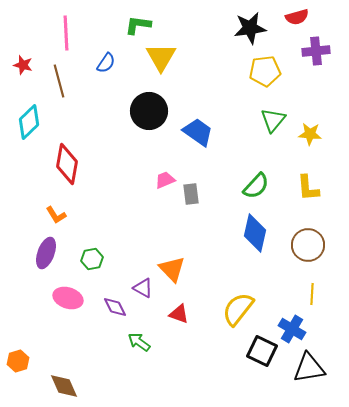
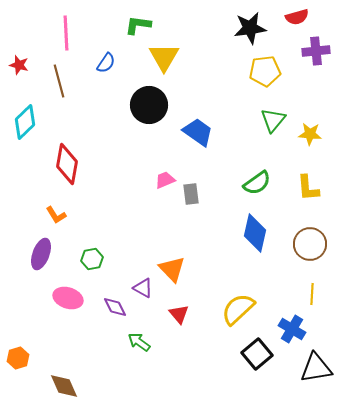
yellow triangle: moved 3 px right
red star: moved 4 px left
black circle: moved 6 px up
cyan diamond: moved 4 px left
green semicircle: moved 1 px right, 3 px up; rotated 12 degrees clockwise
brown circle: moved 2 px right, 1 px up
purple ellipse: moved 5 px left, 1 px down
yellow semicircle: rotated 9 degrees clockwise
red triangle: rotated 30 degrees clockwise
black square: moved 5 px left, 3 px down; rotated 24 degrees clockwise
orange hexagon: moved 3 px up
black triangle: moved 7 px right
